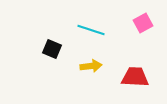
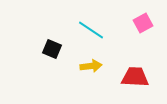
cyan line: rotated 16 degrees clockwise
